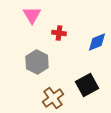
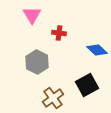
blue diamond: moved 8 px down; rotated 65 degrees clockwise
